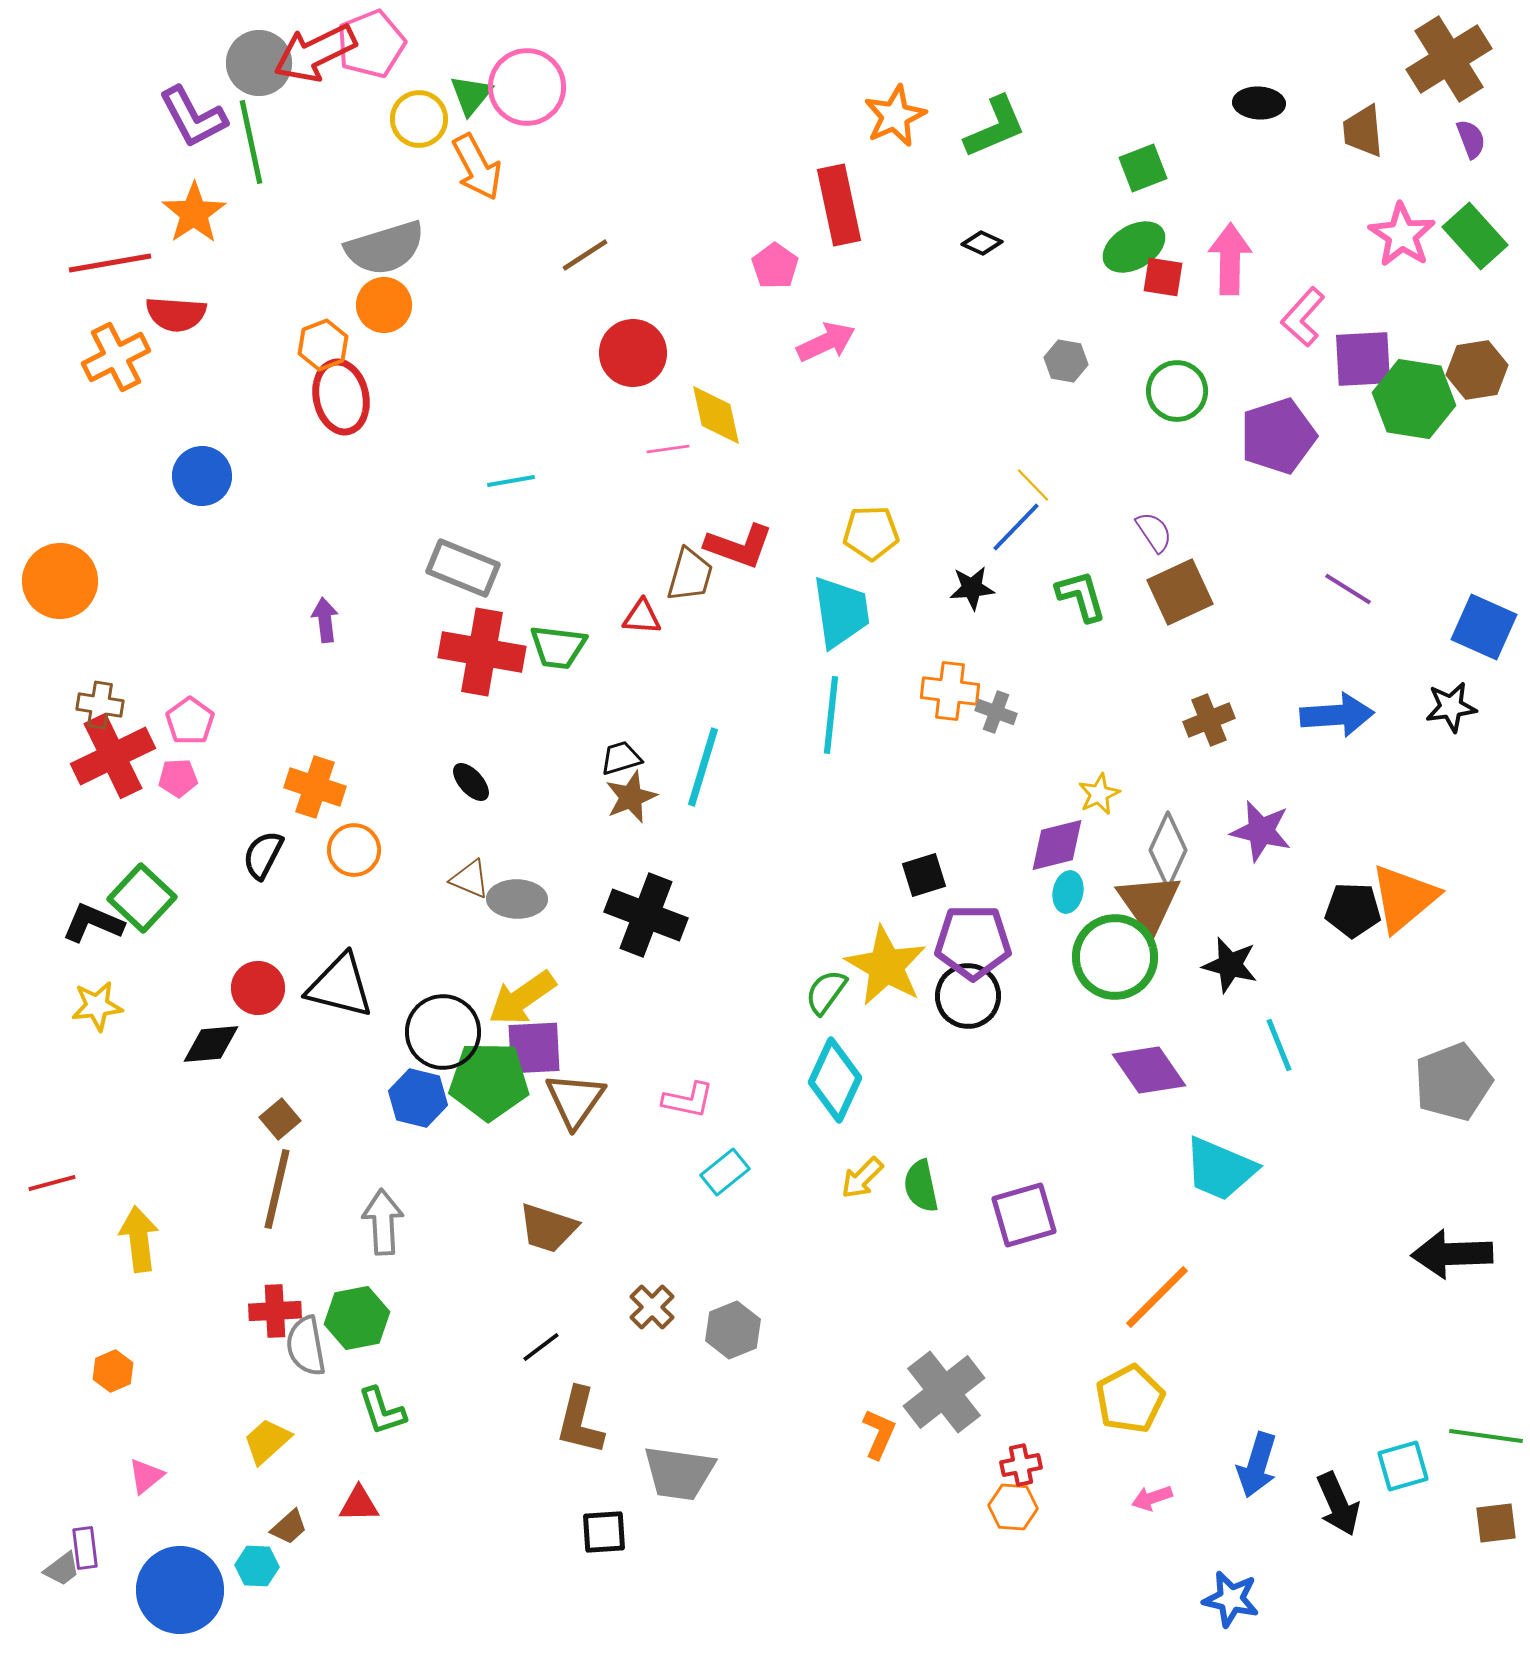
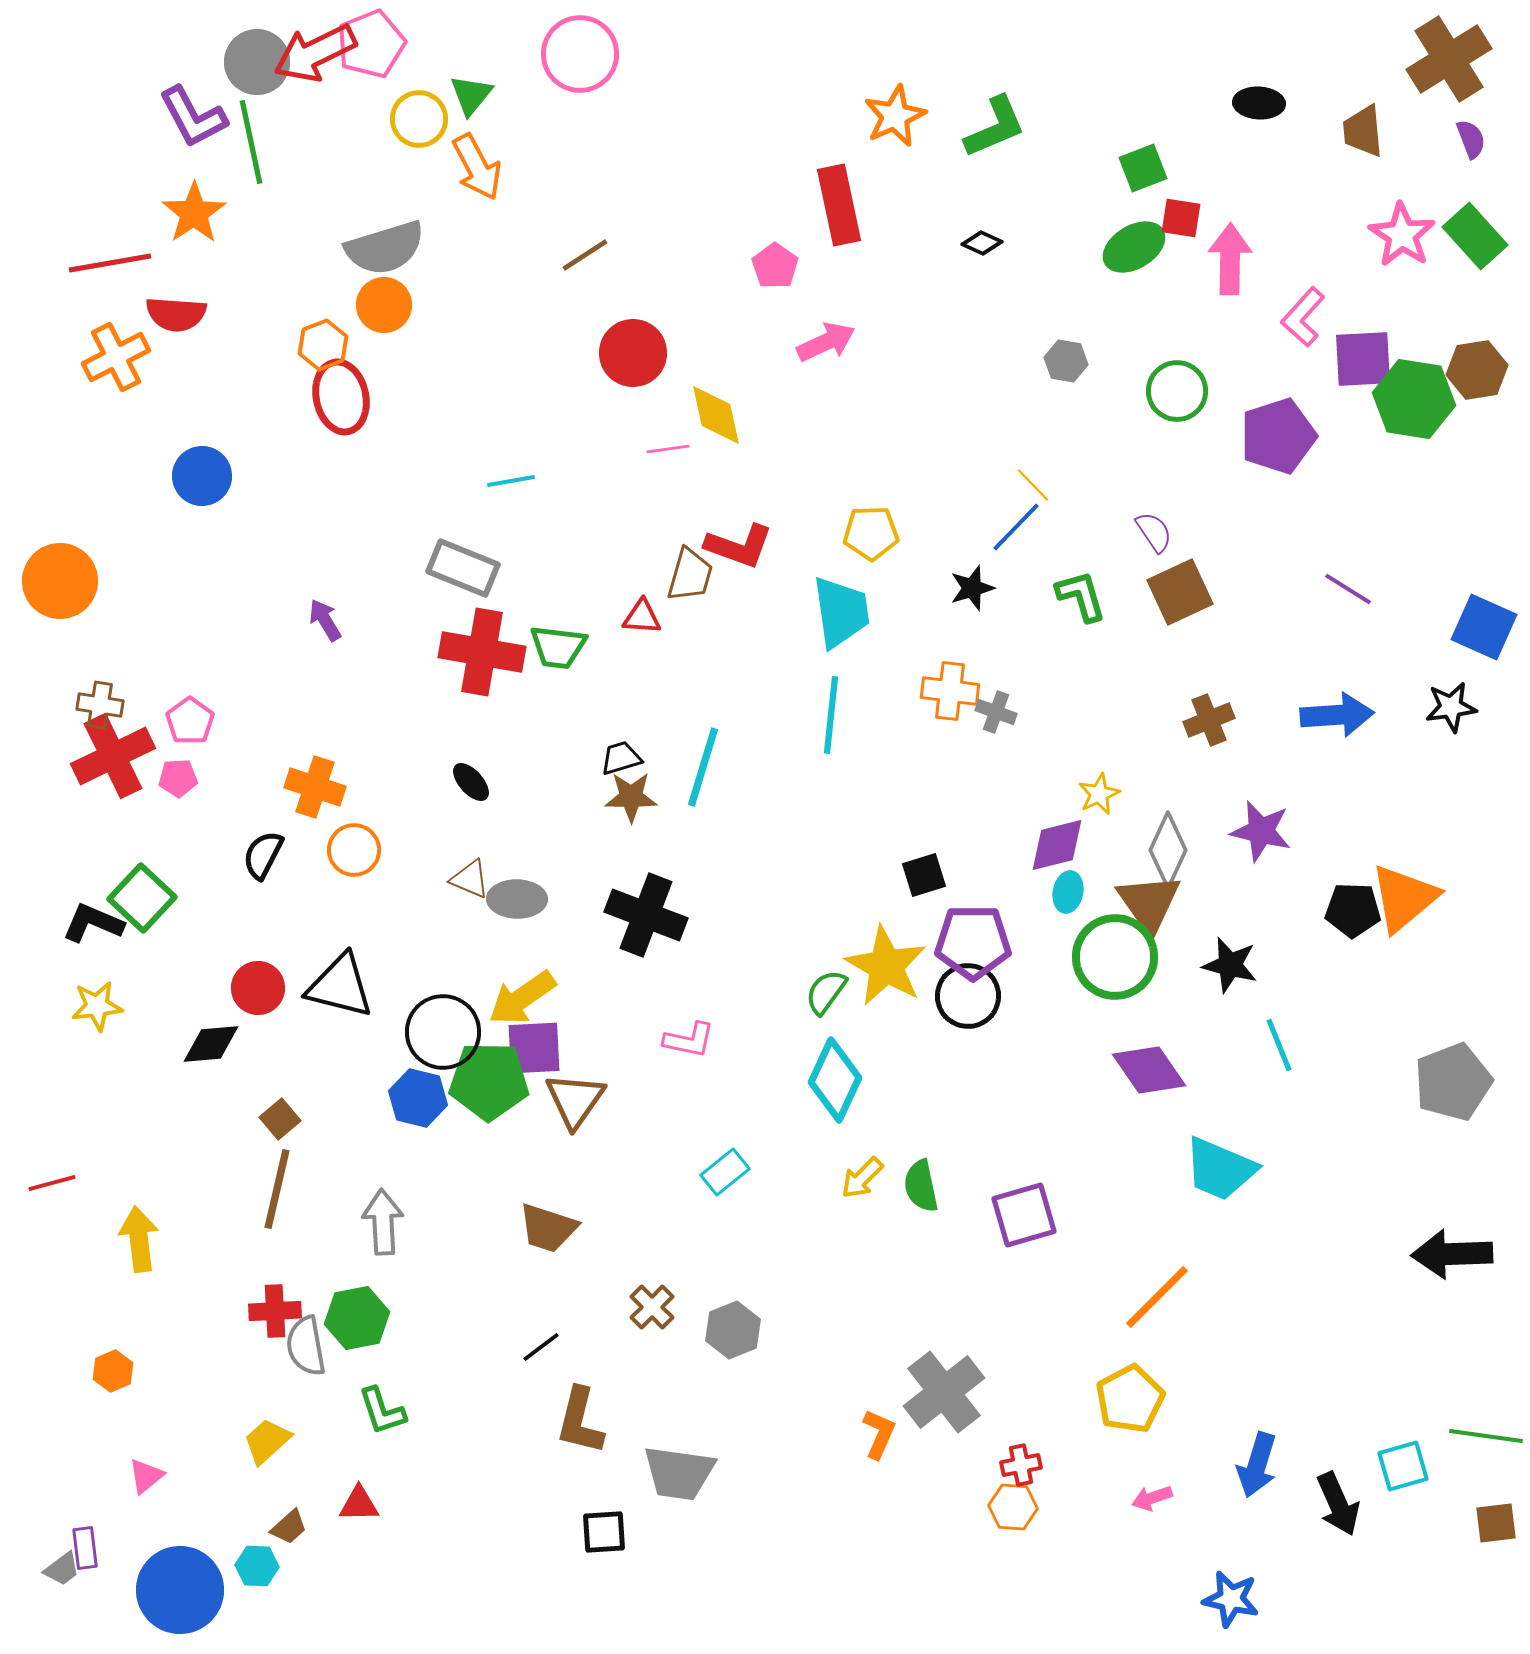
gray circle at (259, 63): moved 2 px left, 1 px up
pink circle at (527, 87): moved 53 px right, 33 px up
red square at (1163, 277): moved 18 px right, 59 px up
black star at (972, 588): rotated 12 degrees counterclockwise
purple arrow at (325, 620): rotated 24 degrees counterclockwise
brown star at (631, 797): rotated 22 degrees clockwise
pink L-shape at (688, 1100): moved 1 px right, 60 px up
